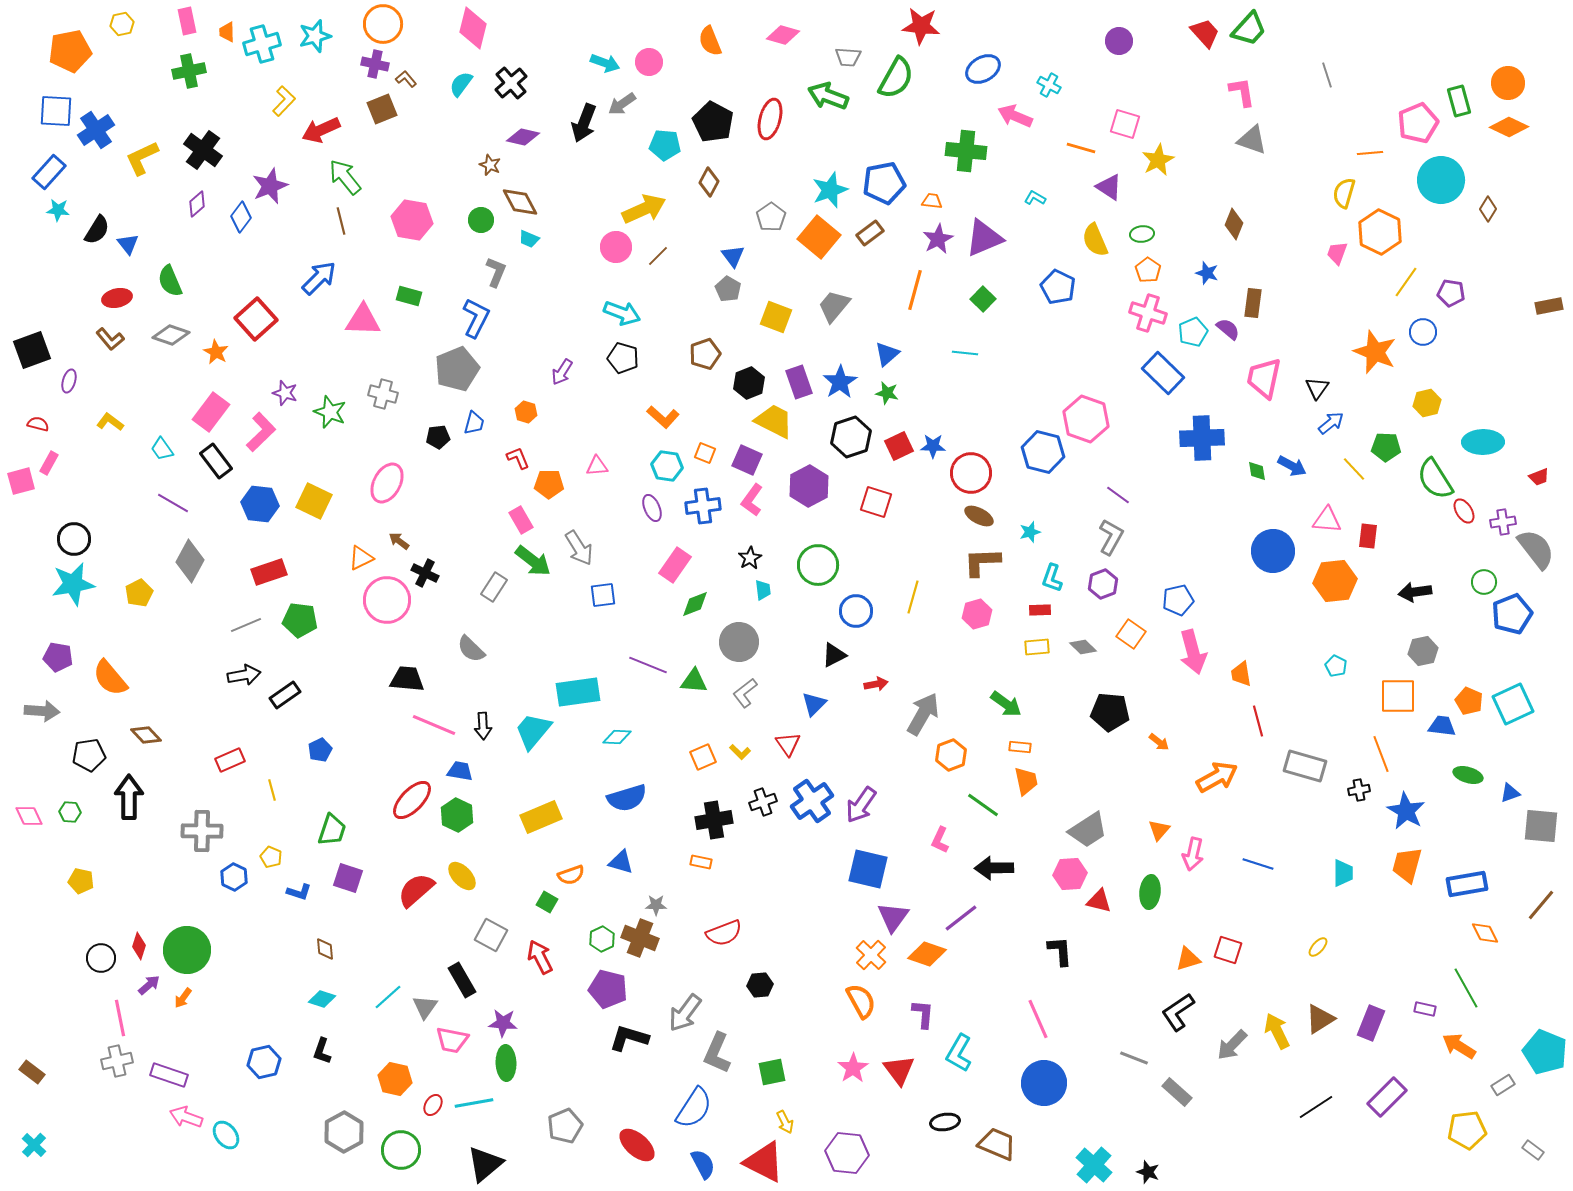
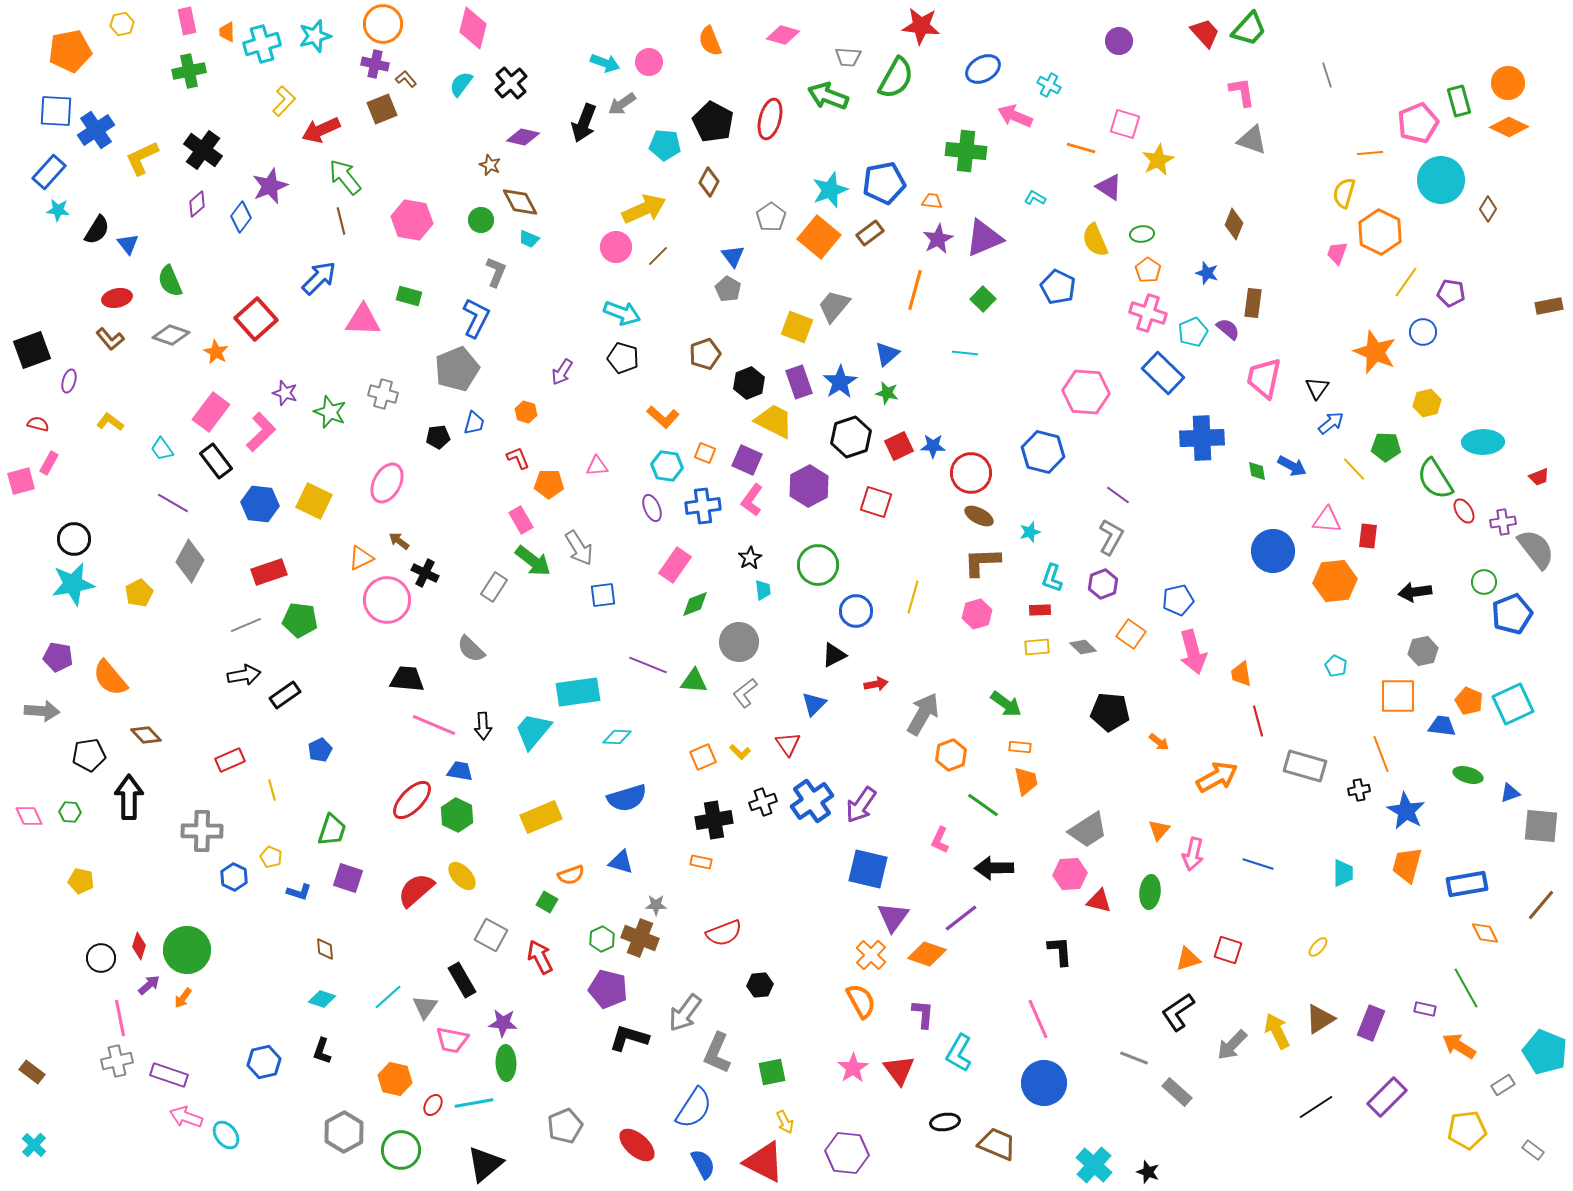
yellow square at (776, 317): moved 21 px right, 10 px down
pink hexagon at (1086, 419): moved 27 px up; rotated 15 degrees counterclockwise
